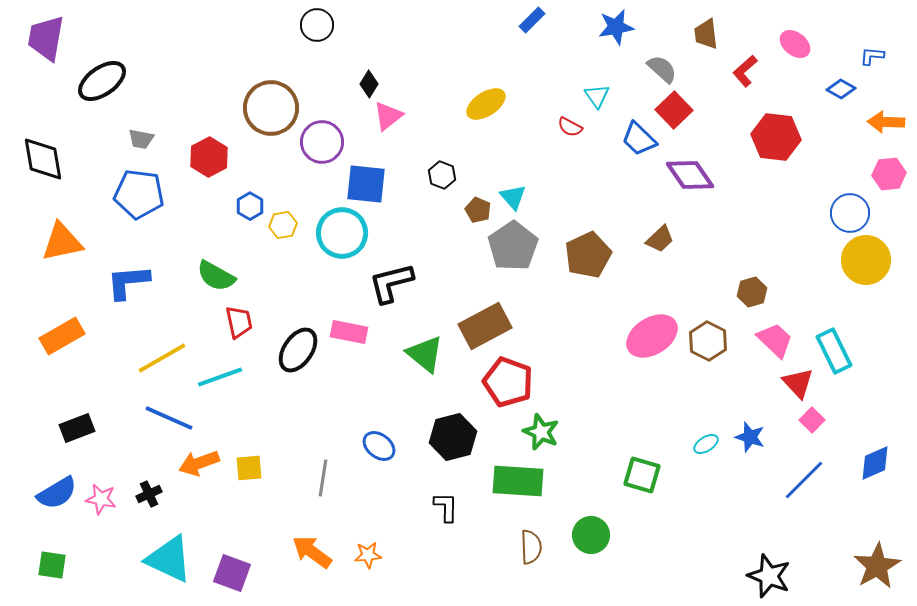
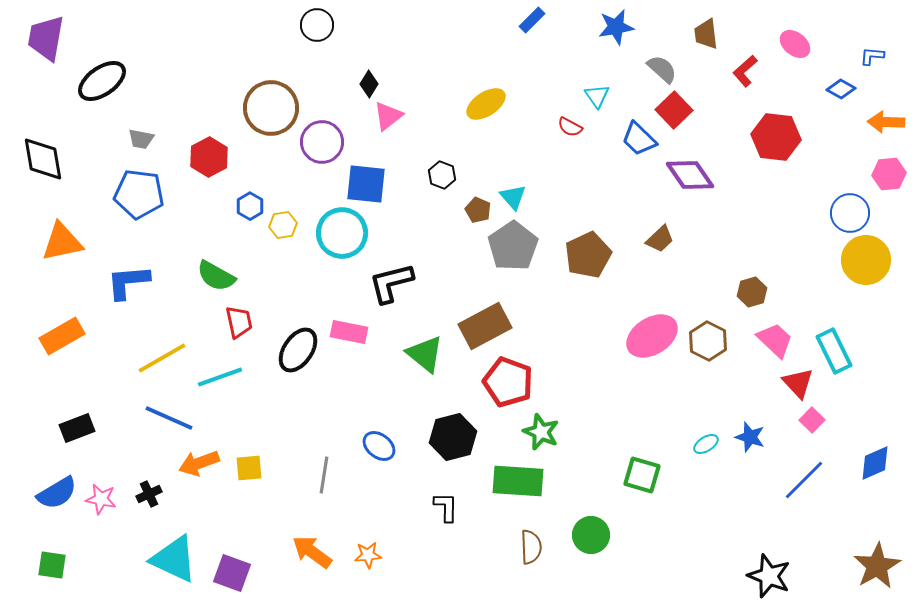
gray line at (323, 478): moved 1 px right, 3 px up
cyan triangle at (169, 559): moved 5 px right
